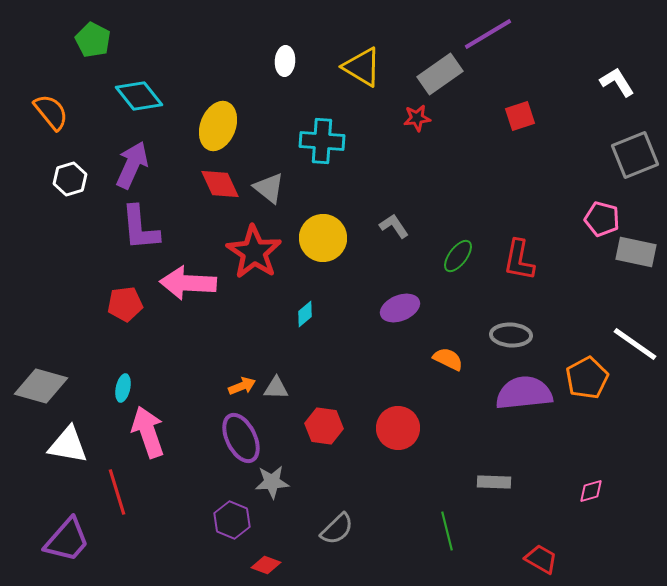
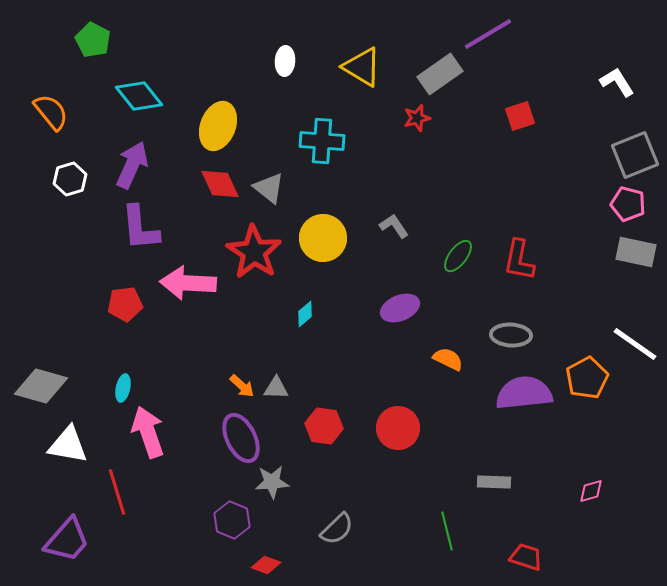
red star at (417, 118): rotated 8 degrees counterclockwise
pink pentagon at (602, 219): moved 26 px right, 15 px up
orange arrow at (242, 386): rotated 64 degrees clockwise
red trapezoid at (541, 559): moved 15 px left, 2 px up; rotated 12 degrees counterclockwise
